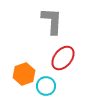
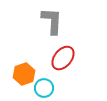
cyan circle: moved 2 px left, 2 px down
